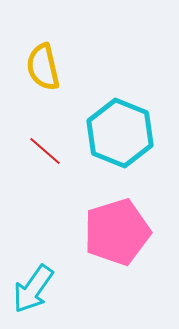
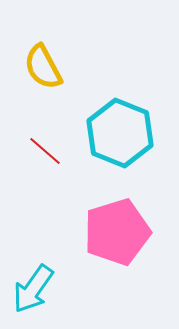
yellow semicircle: rotated 15 degrees counterclockwise
